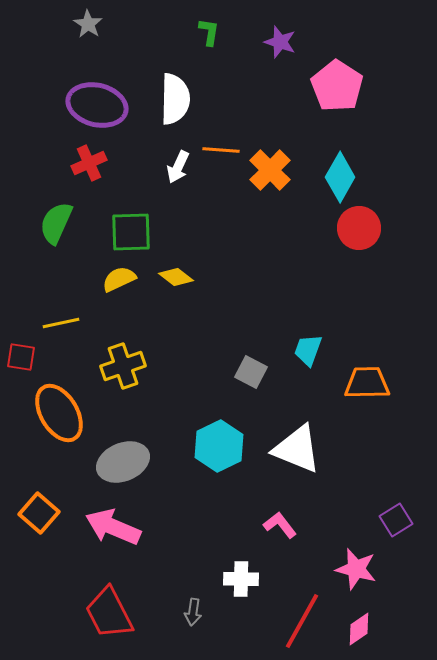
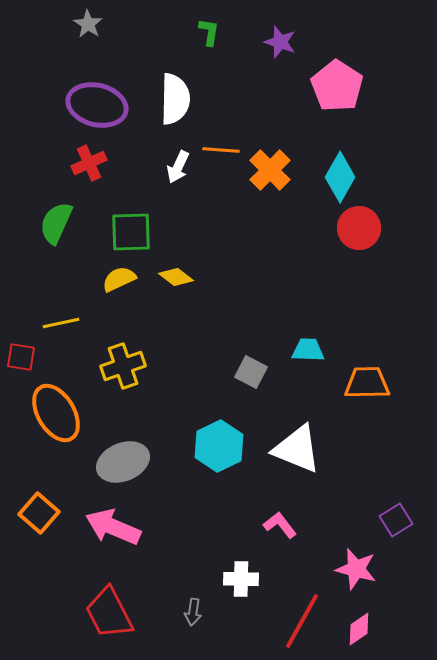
cyan trapezoid: rotated 72 degrees clockwise
orange ellipse: moved 3 px left
